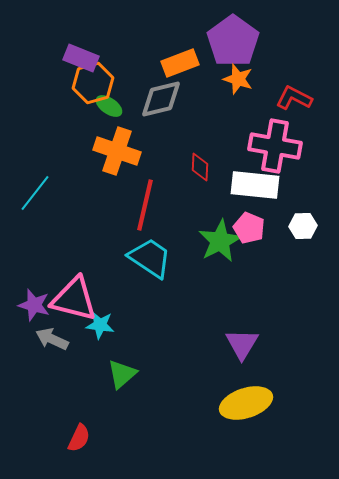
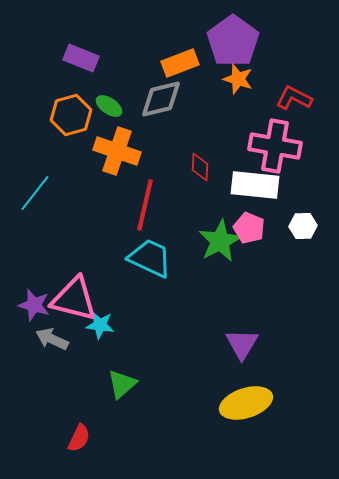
orange hexagon: moved 22 px left, 32 px down
cyan trapezoid: rotated 9 degrees counterclockwise
green triangle: moved 10 px down
